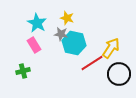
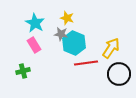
cyan star: moved 2 px left
cyan hexagon: rotated 10 degrees clockwise
red line: moved 6 px left; rotated 25 degrees clockwise
